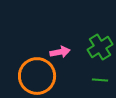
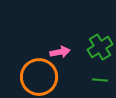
orange circle: moved 2 px right, 1 px down
